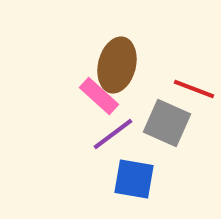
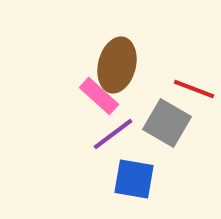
gray square: rotated 6 degrees clockwise
